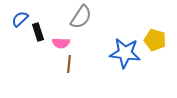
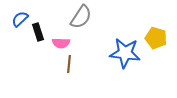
yellow pentagon: moved 1 px right, 2 px up
